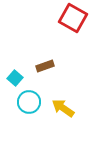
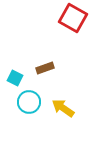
brown rectangle: moved 2 px down
cyan square: rotated 14 degrees counterclockwise
